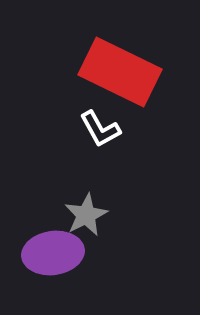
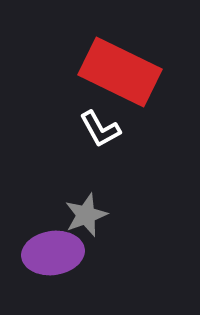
gray star: rotated 6 degrees clockwise
